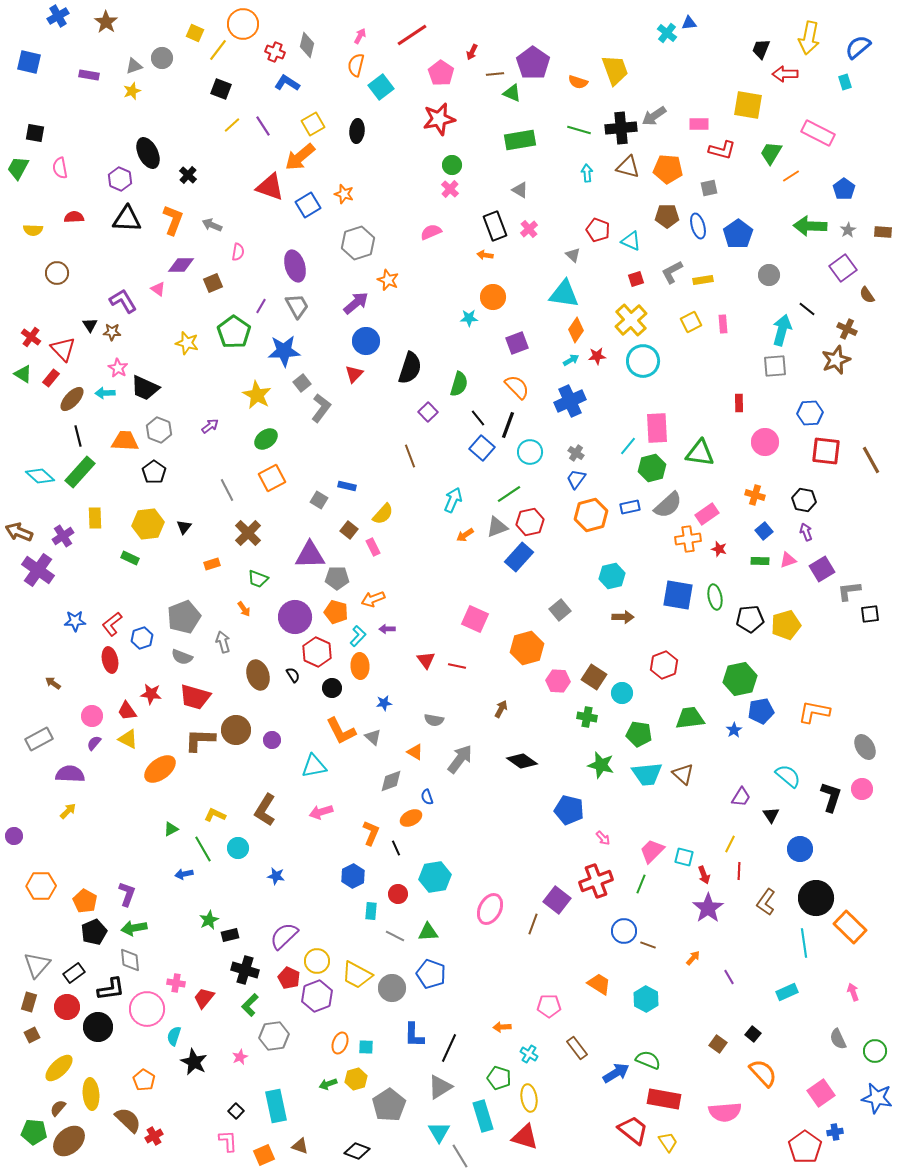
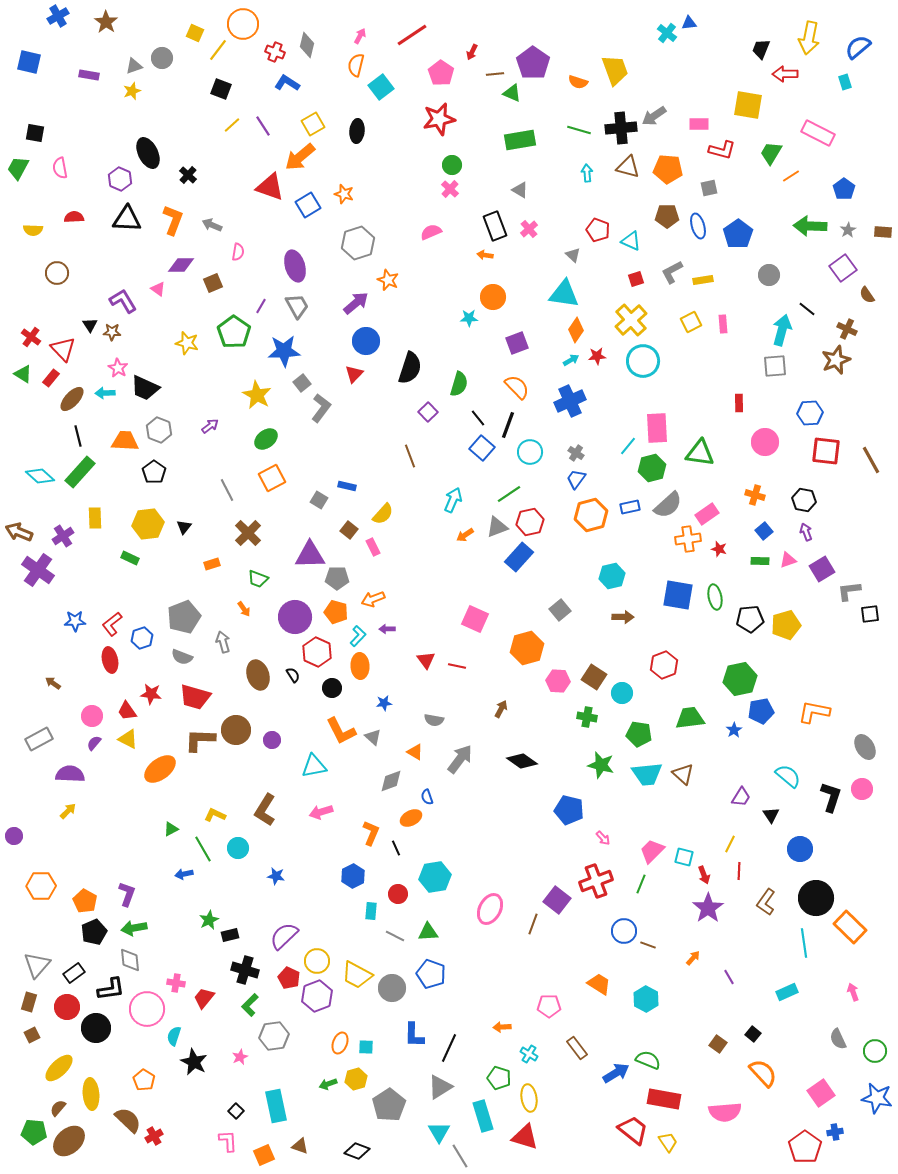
black circle at (98, 1027): moved 2 px left, 1 px down
